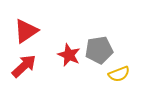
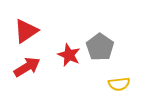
gray pentagon: moved 1 px right, 3 px up; rotated 28 degrees counterclockwise
red arrow: moved 3 px right, 1 px down; rotated 12 degrees clockwise
yellow semicircle: moved 10 px down; rotated 15 degrees clockwise
